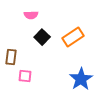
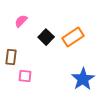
pink semicircle: moved 10 px left, 6 px down; rotated 136 degrees clockwise
black square: moved 4 px right
blue star: moved 2 px right
